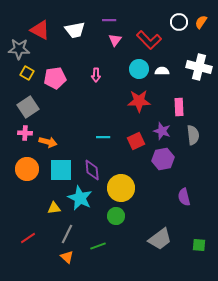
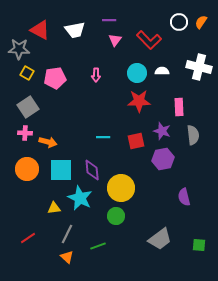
cyan circle: moved 2 px left, 4 px down
red square: rotated 12 degrees clockwise
